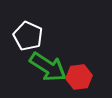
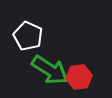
green arrow: moved 2 px right, 3 px down
